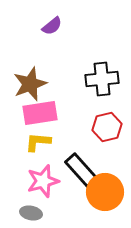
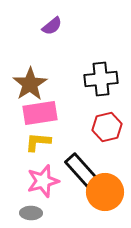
black cross: moved 1 px left
brown star: rotated 12 degrees counterclockwise
gray ellipse: rotated 10 degrees counterclockwise
